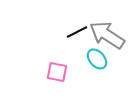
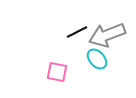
gray arrow: rotated 54 degrees counterclockwise
